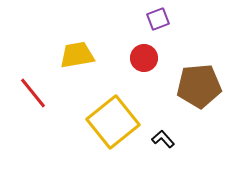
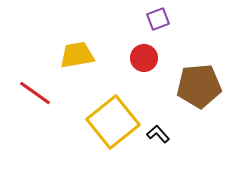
red line: moved 2 px right; rotated 16 degrees counterclockwise
black L-shape: moved 5 px left, 5 px up
